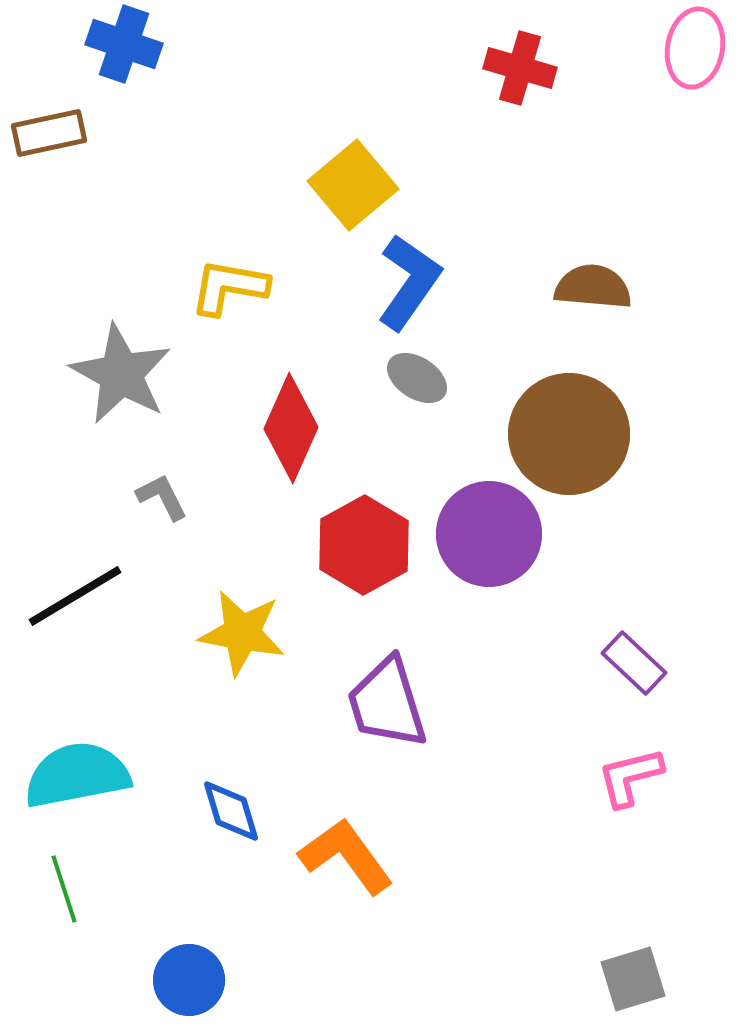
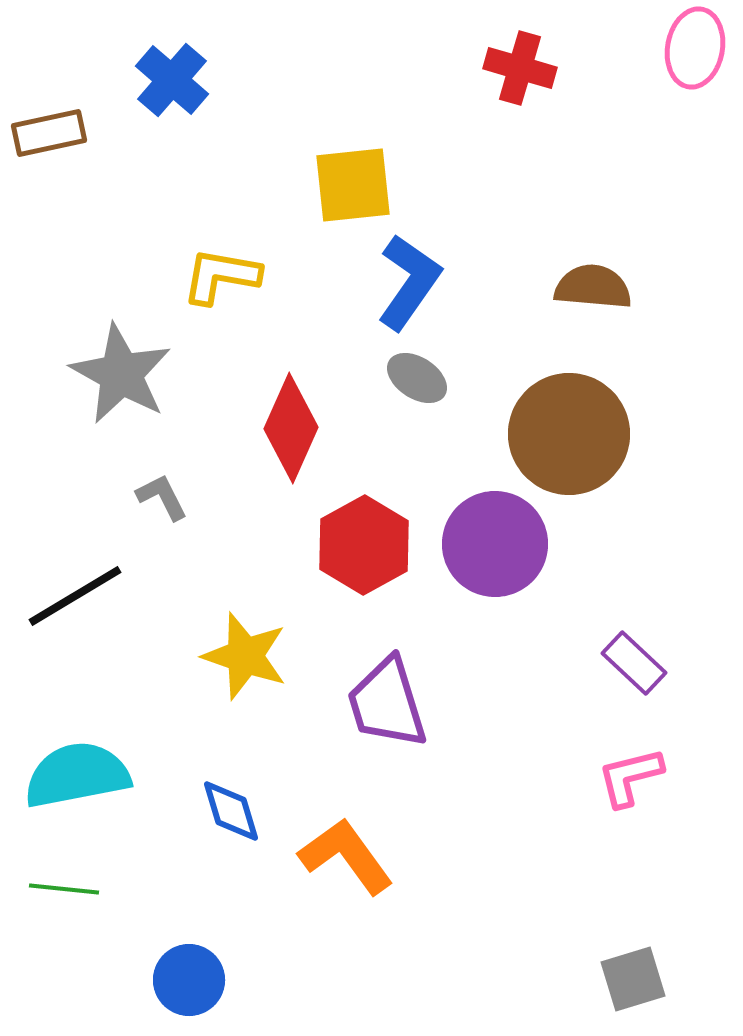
blue cross: moved 48 px right, 36 px down; rotated 22 degrees clockwise
yellow square: rotated 34 degrees clockwise
yellow L-shape: moved 8 px left, 11 px up
purple circle: moved 6 px right, 10 px down
yellow star: moved 3 px right, 23 px down; rotated 8 degrees clockwise
green line: rotated 66 degrees counterclockwise
